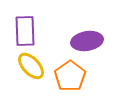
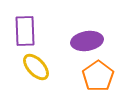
yellow ellipse: moved 5 px right, 1 px down
orange pentagon: moved 28 px right
